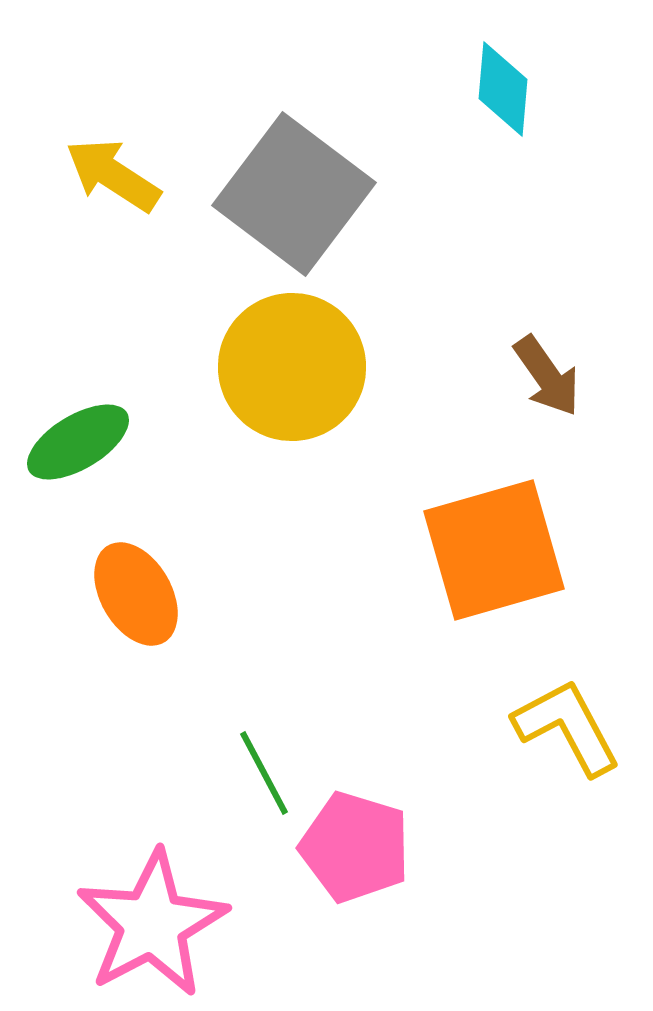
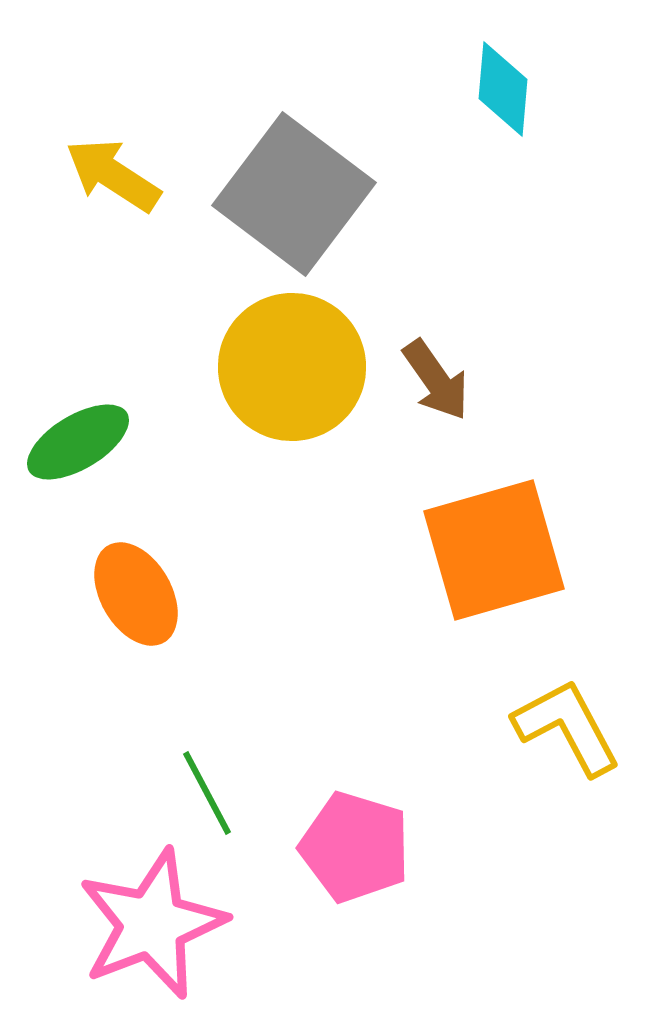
brown arrow: moved 111 px left, 4 px down
green line: moved 57 px left, 20 px down
pink star: rotated 7 degrees clockwise
